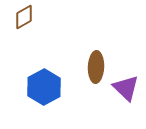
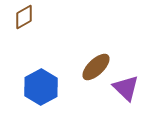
brown ellipse: rotated 44 degrees clockwise
blue hexagon: moved 3 px left
